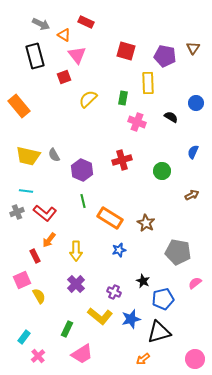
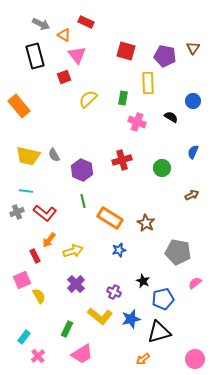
blue circle at (196, 103): moved 3 px left, 2 px up
green circle at (162, 171): moved 3 px up
yellow arrow at (76, 251): moved 3 px left; rotated 108 degrees counterclockwise
